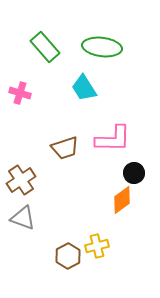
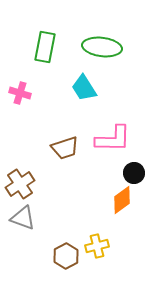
green rectangle: rotated 52 degrees clockwise
brown cross: moved 1 px left, 4 px down
brown hexagon: moved 2 px left
